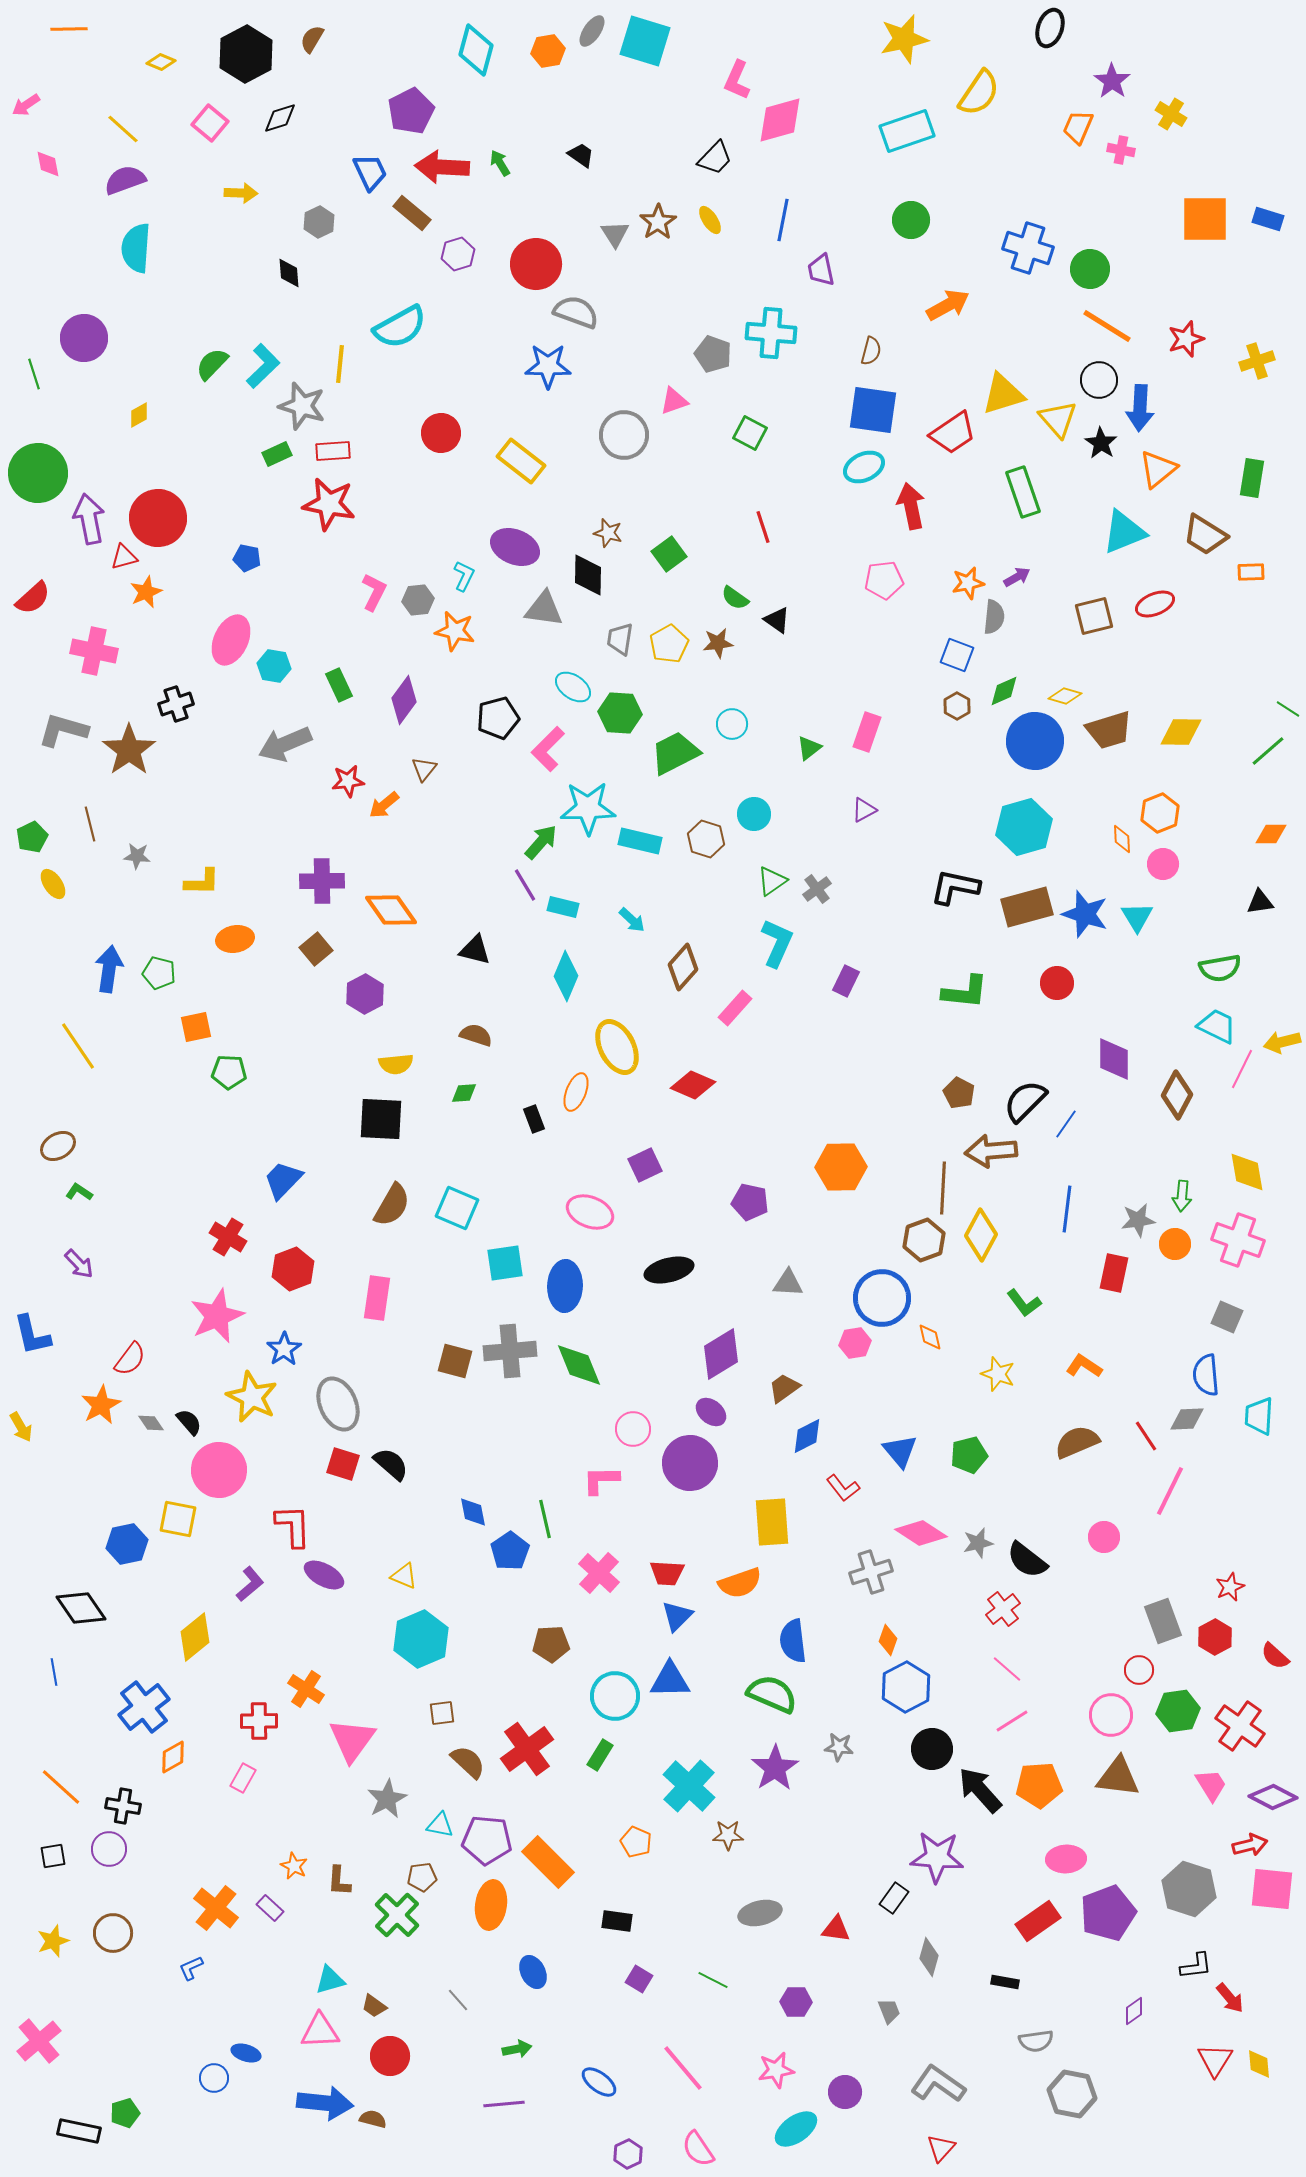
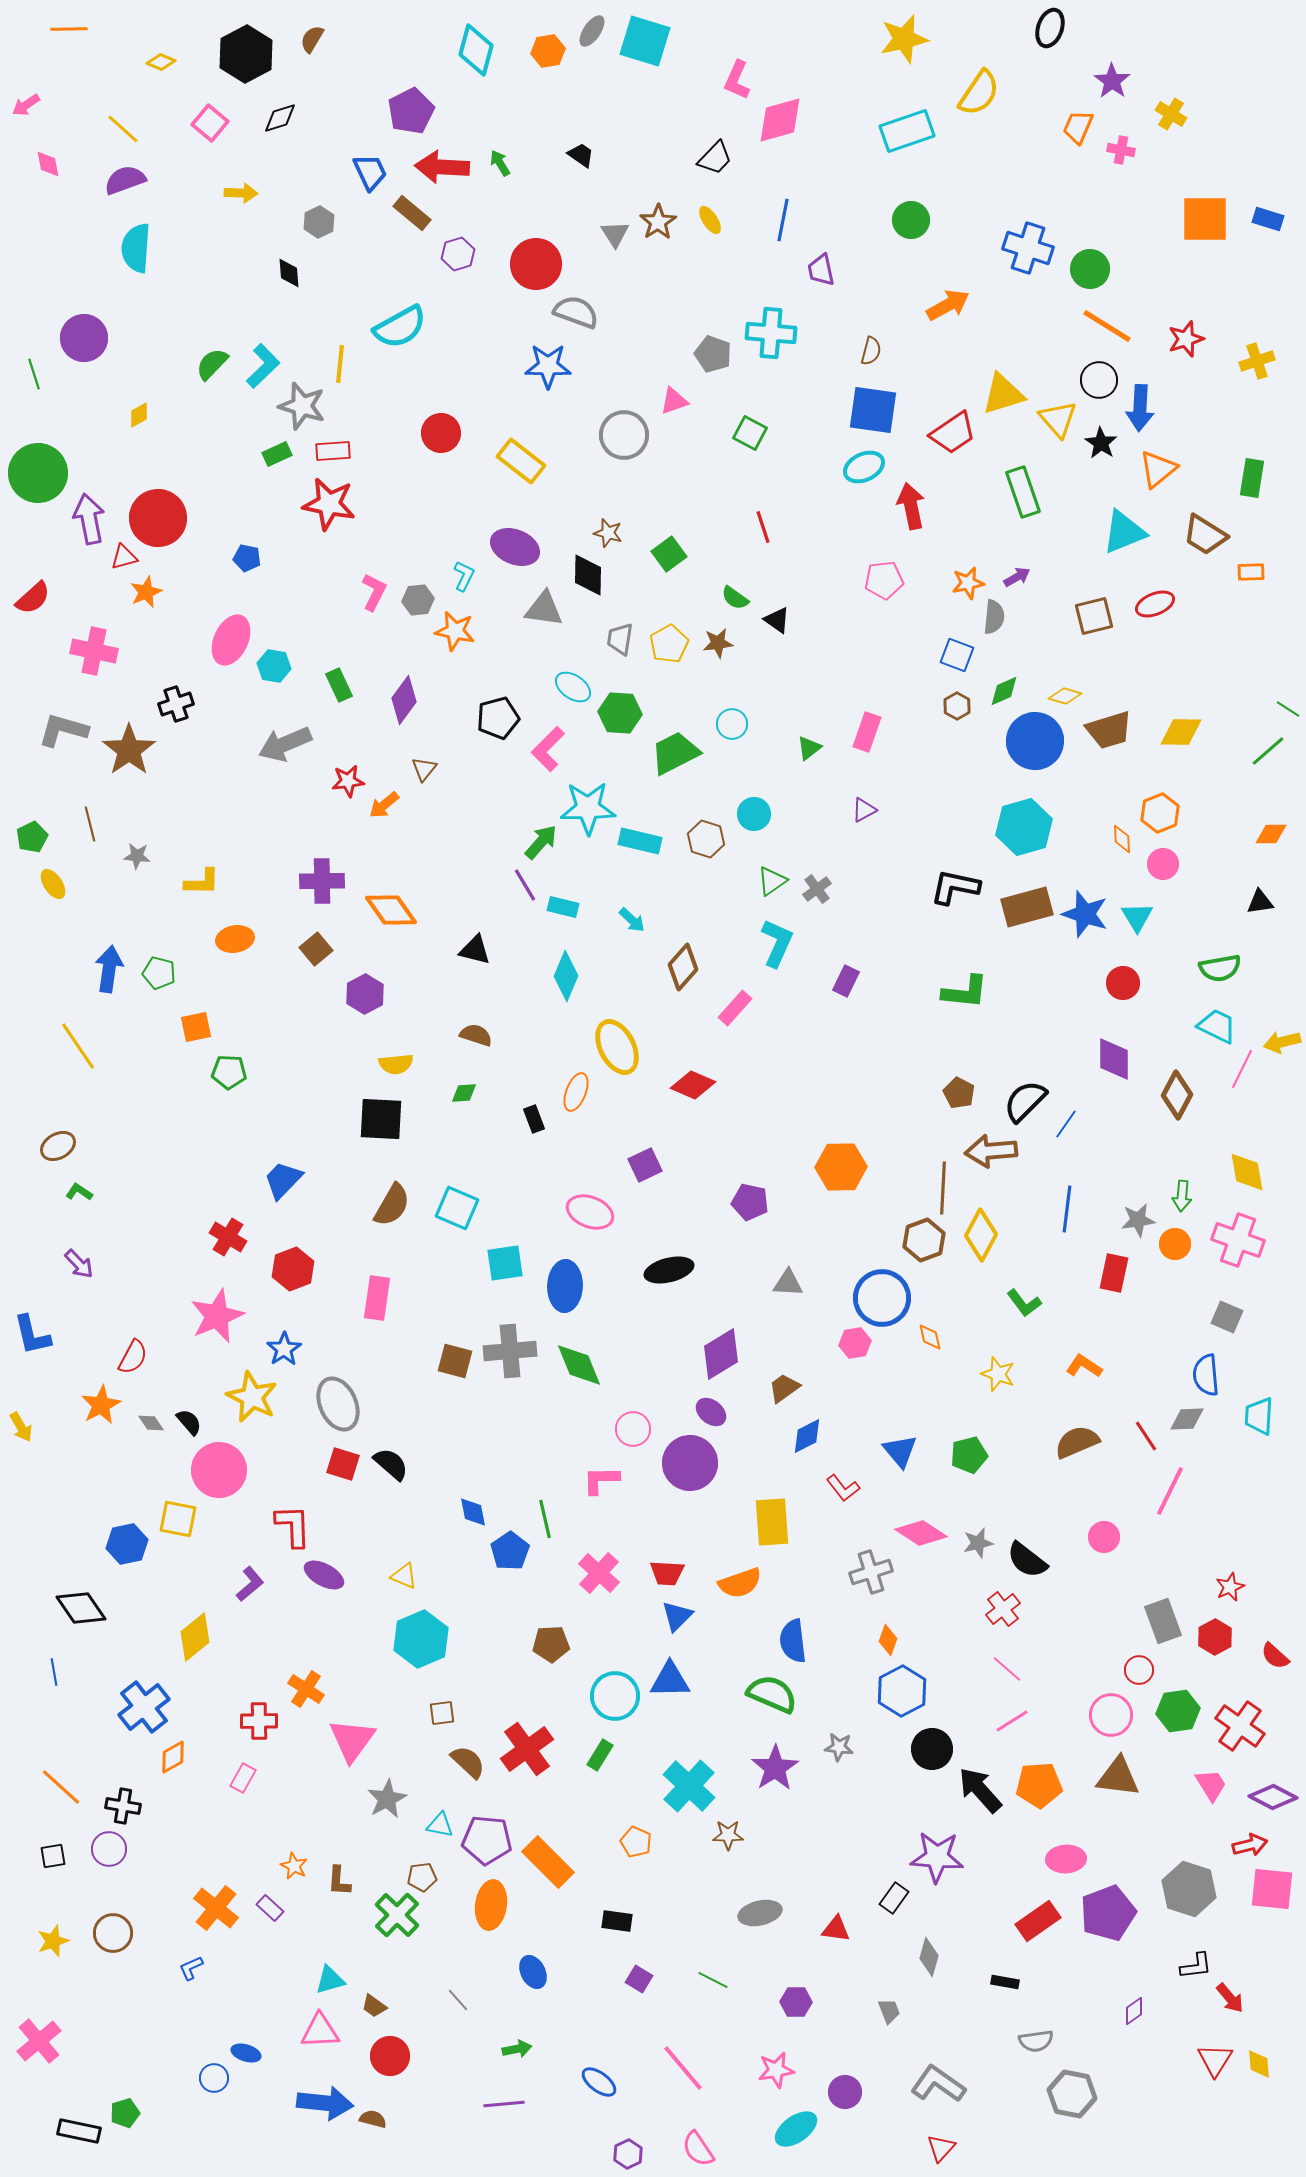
red circle at (1057, 983): moved 66 px right
red semicircle at (130, 1359): moved 3 px right, 2 px up; rotated 9 degrees counterclockwise
blue hexagon at (906, 1687): moved 4 px left, 4 px down
